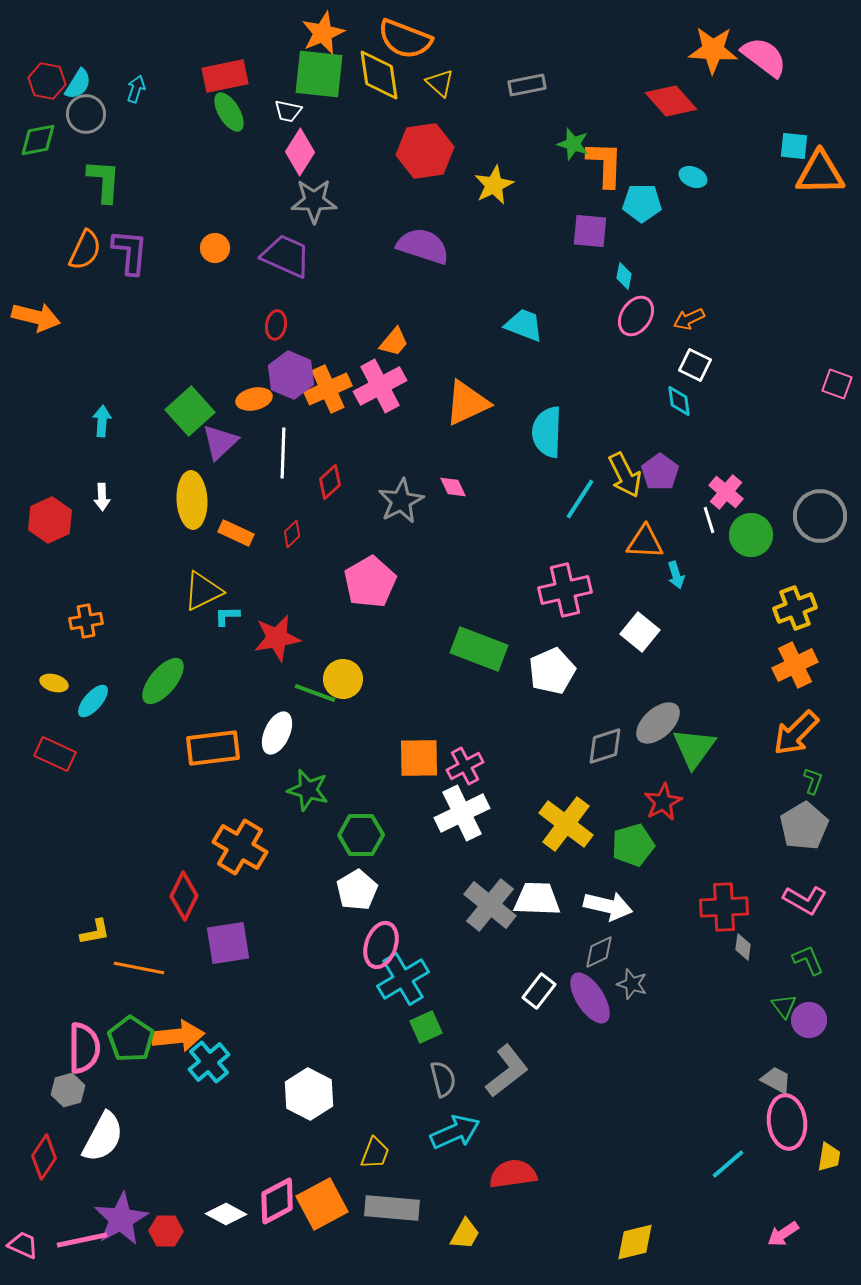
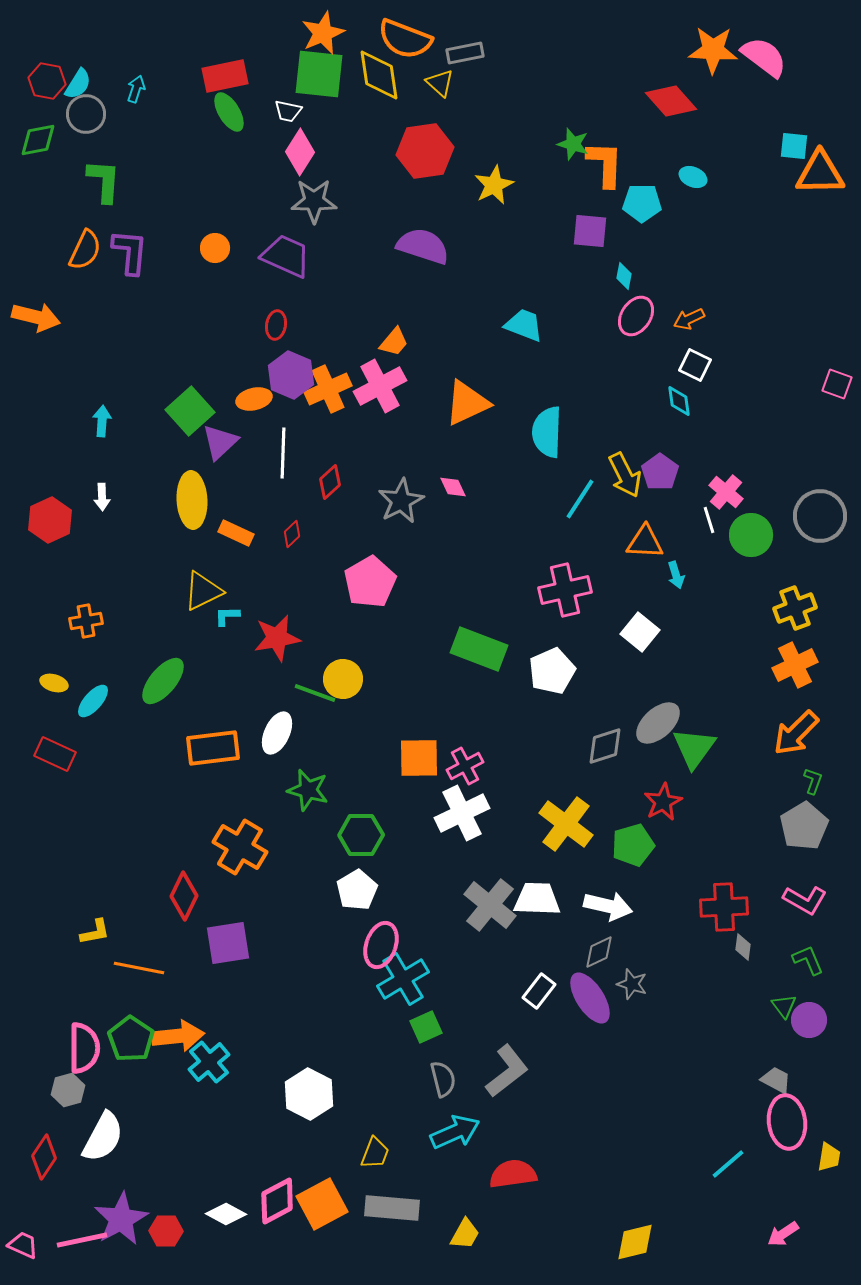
gray rectangle at (527, 85): moved 62 px left, 32 px up
